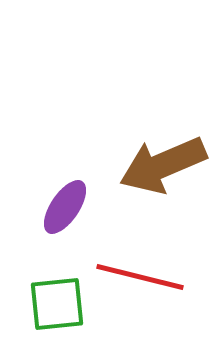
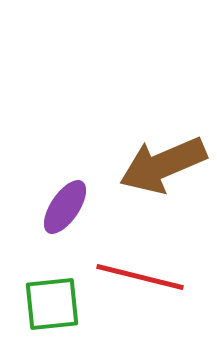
green square: moved 5 px left
